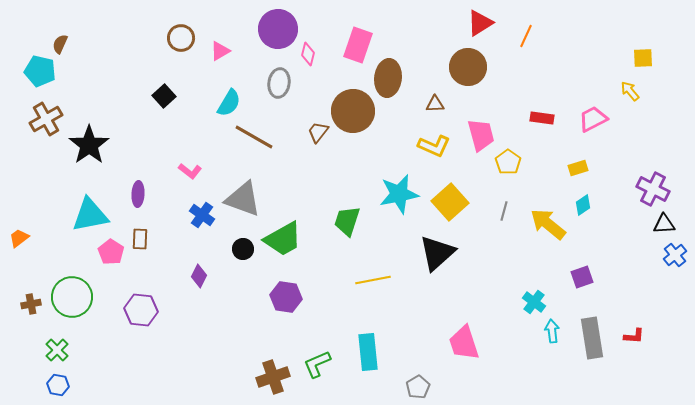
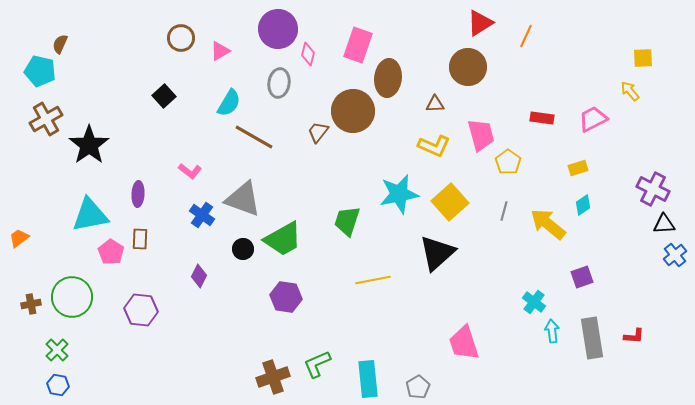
cyan rectangle at (368, 352): moved 27 px down
